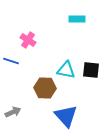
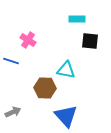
black square: moved 1 px left, 29 px up
